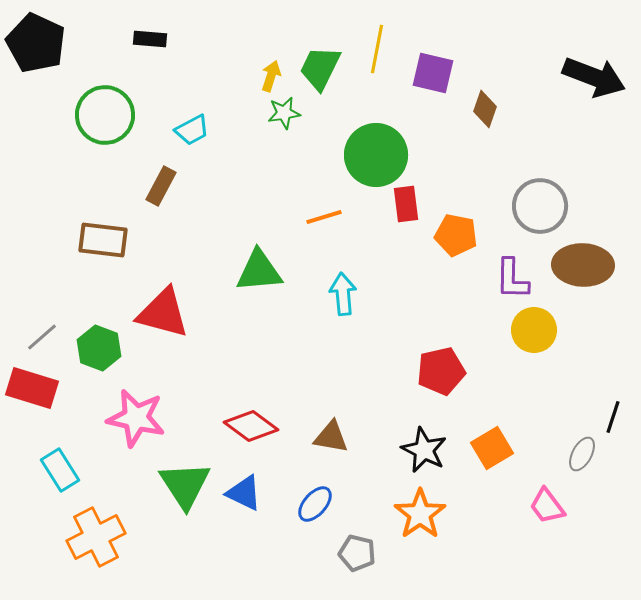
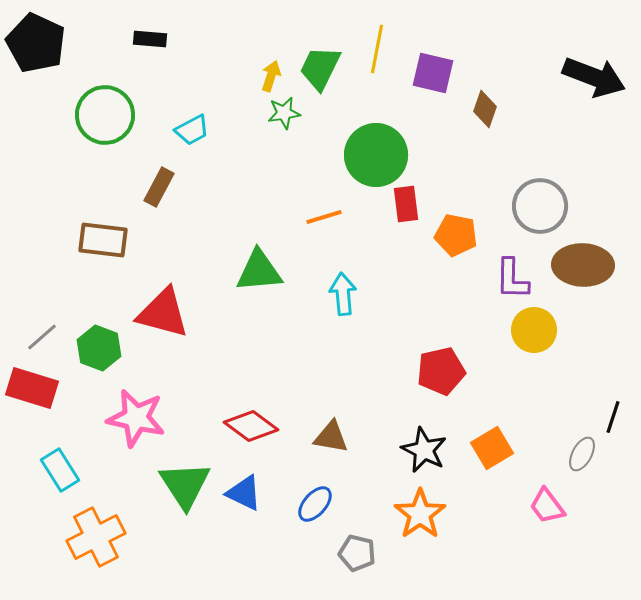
brown rectangle at (161, 186): moved 2 px left, 1 px down
